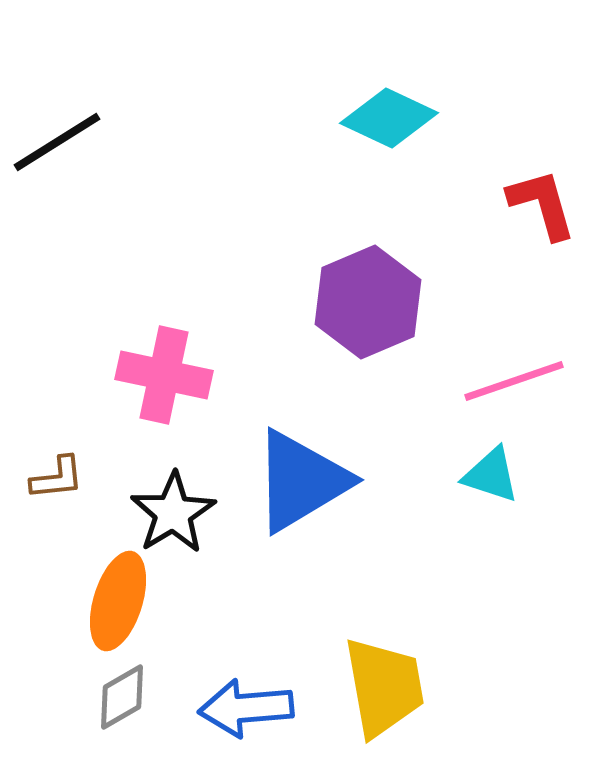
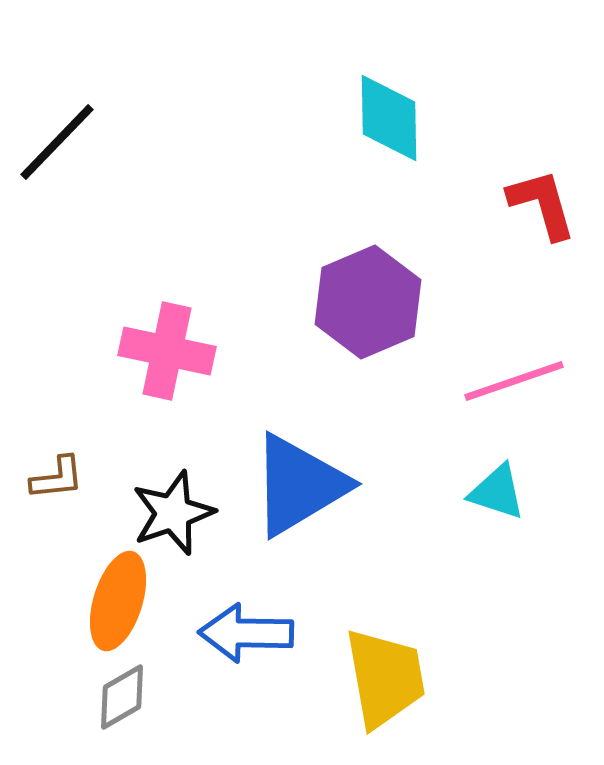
cyan diamond: rotated 64 degrees clockwise
black line: rotated 14 degrees counterclockwise
pink cross: moved 3 px right, 24 px up
cyan triangle: moved 6 px right, 17 px down
blue triangle: moved 2 px left, 4 px down
black star: rotated 12 degrees clockwise
yellow trapezoid: moved 1 px right, 9 px up
blue arrow: moved 75 px up; rotated 6 degrees clockwise
